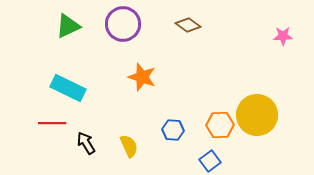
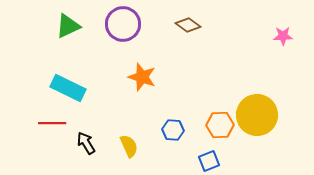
blue square: moved 1 px left; rotated 15 degrees clockwise
